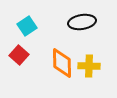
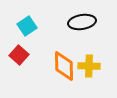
orange diamond: moved 2 px right, 3 px down
